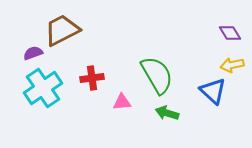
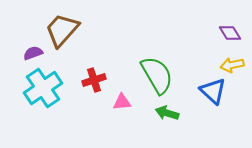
brown trapezoid: rotated 21 degrees counterclockwise
red cross: moved 2 px right, 2 px down; rotated 10 degrees counterclockwise
